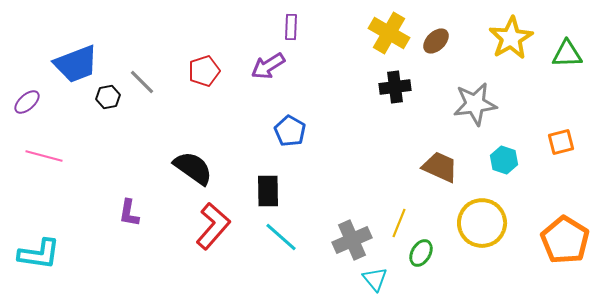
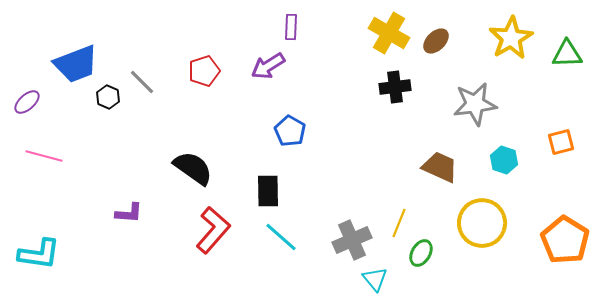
black hexagon: rotated 25 degrees counterclockwise
purple L-shape: rotated 96 degrees counterclockwise
red L-shape: moved 4 px down
